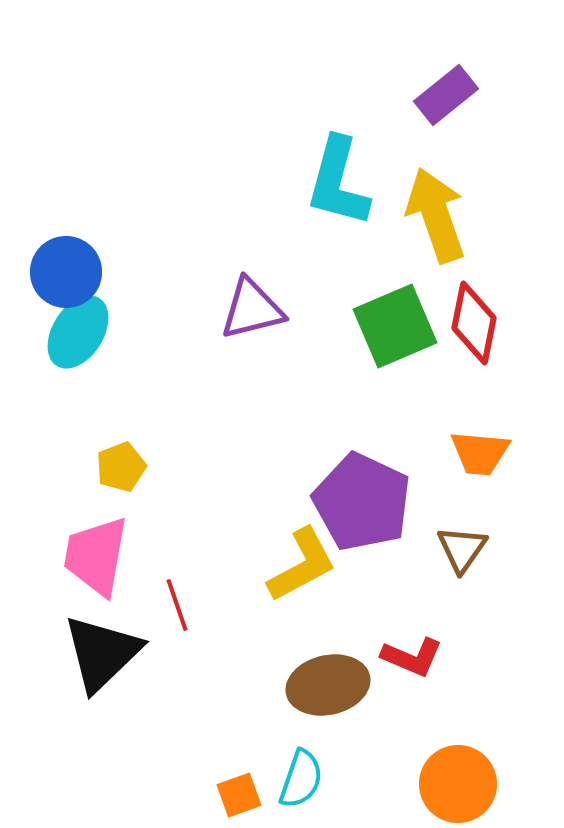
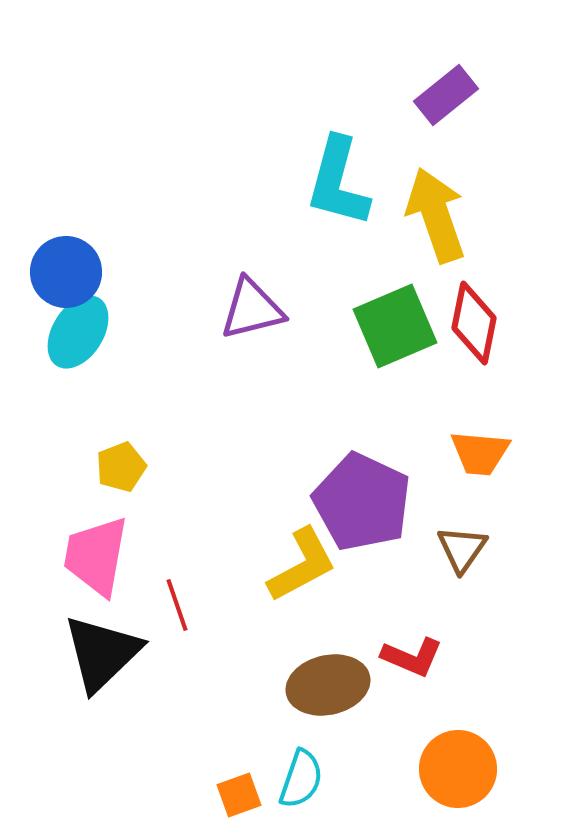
orange circle: moved 15 px up
